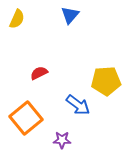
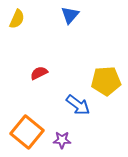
orange square: moved 1 px right, 14 px down; rotated 12 degrees counterclockwise
